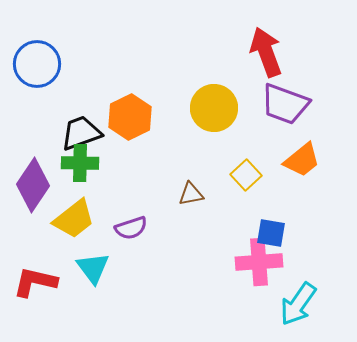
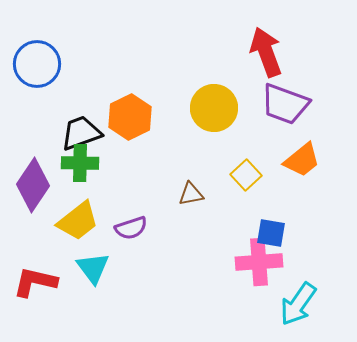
yellow trapezoid: moved 4 px right, 2 px down
